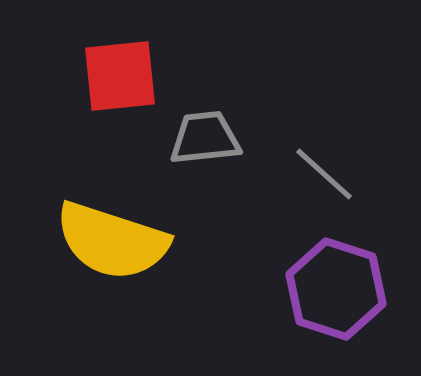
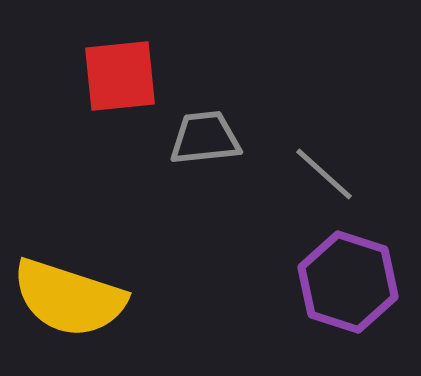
yellow semicircle: moved 43 px left, 57 px down
purple hexagon: moved 12 px right, 7 px up
